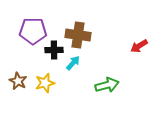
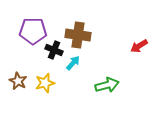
black cross: rotated 24 degrees clockwise
